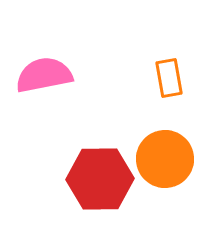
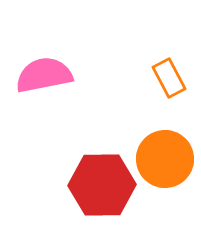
orange rectangle: rotated 18 degrees counterclockwise
red hexagon: moved 2 px right, 6 px down
